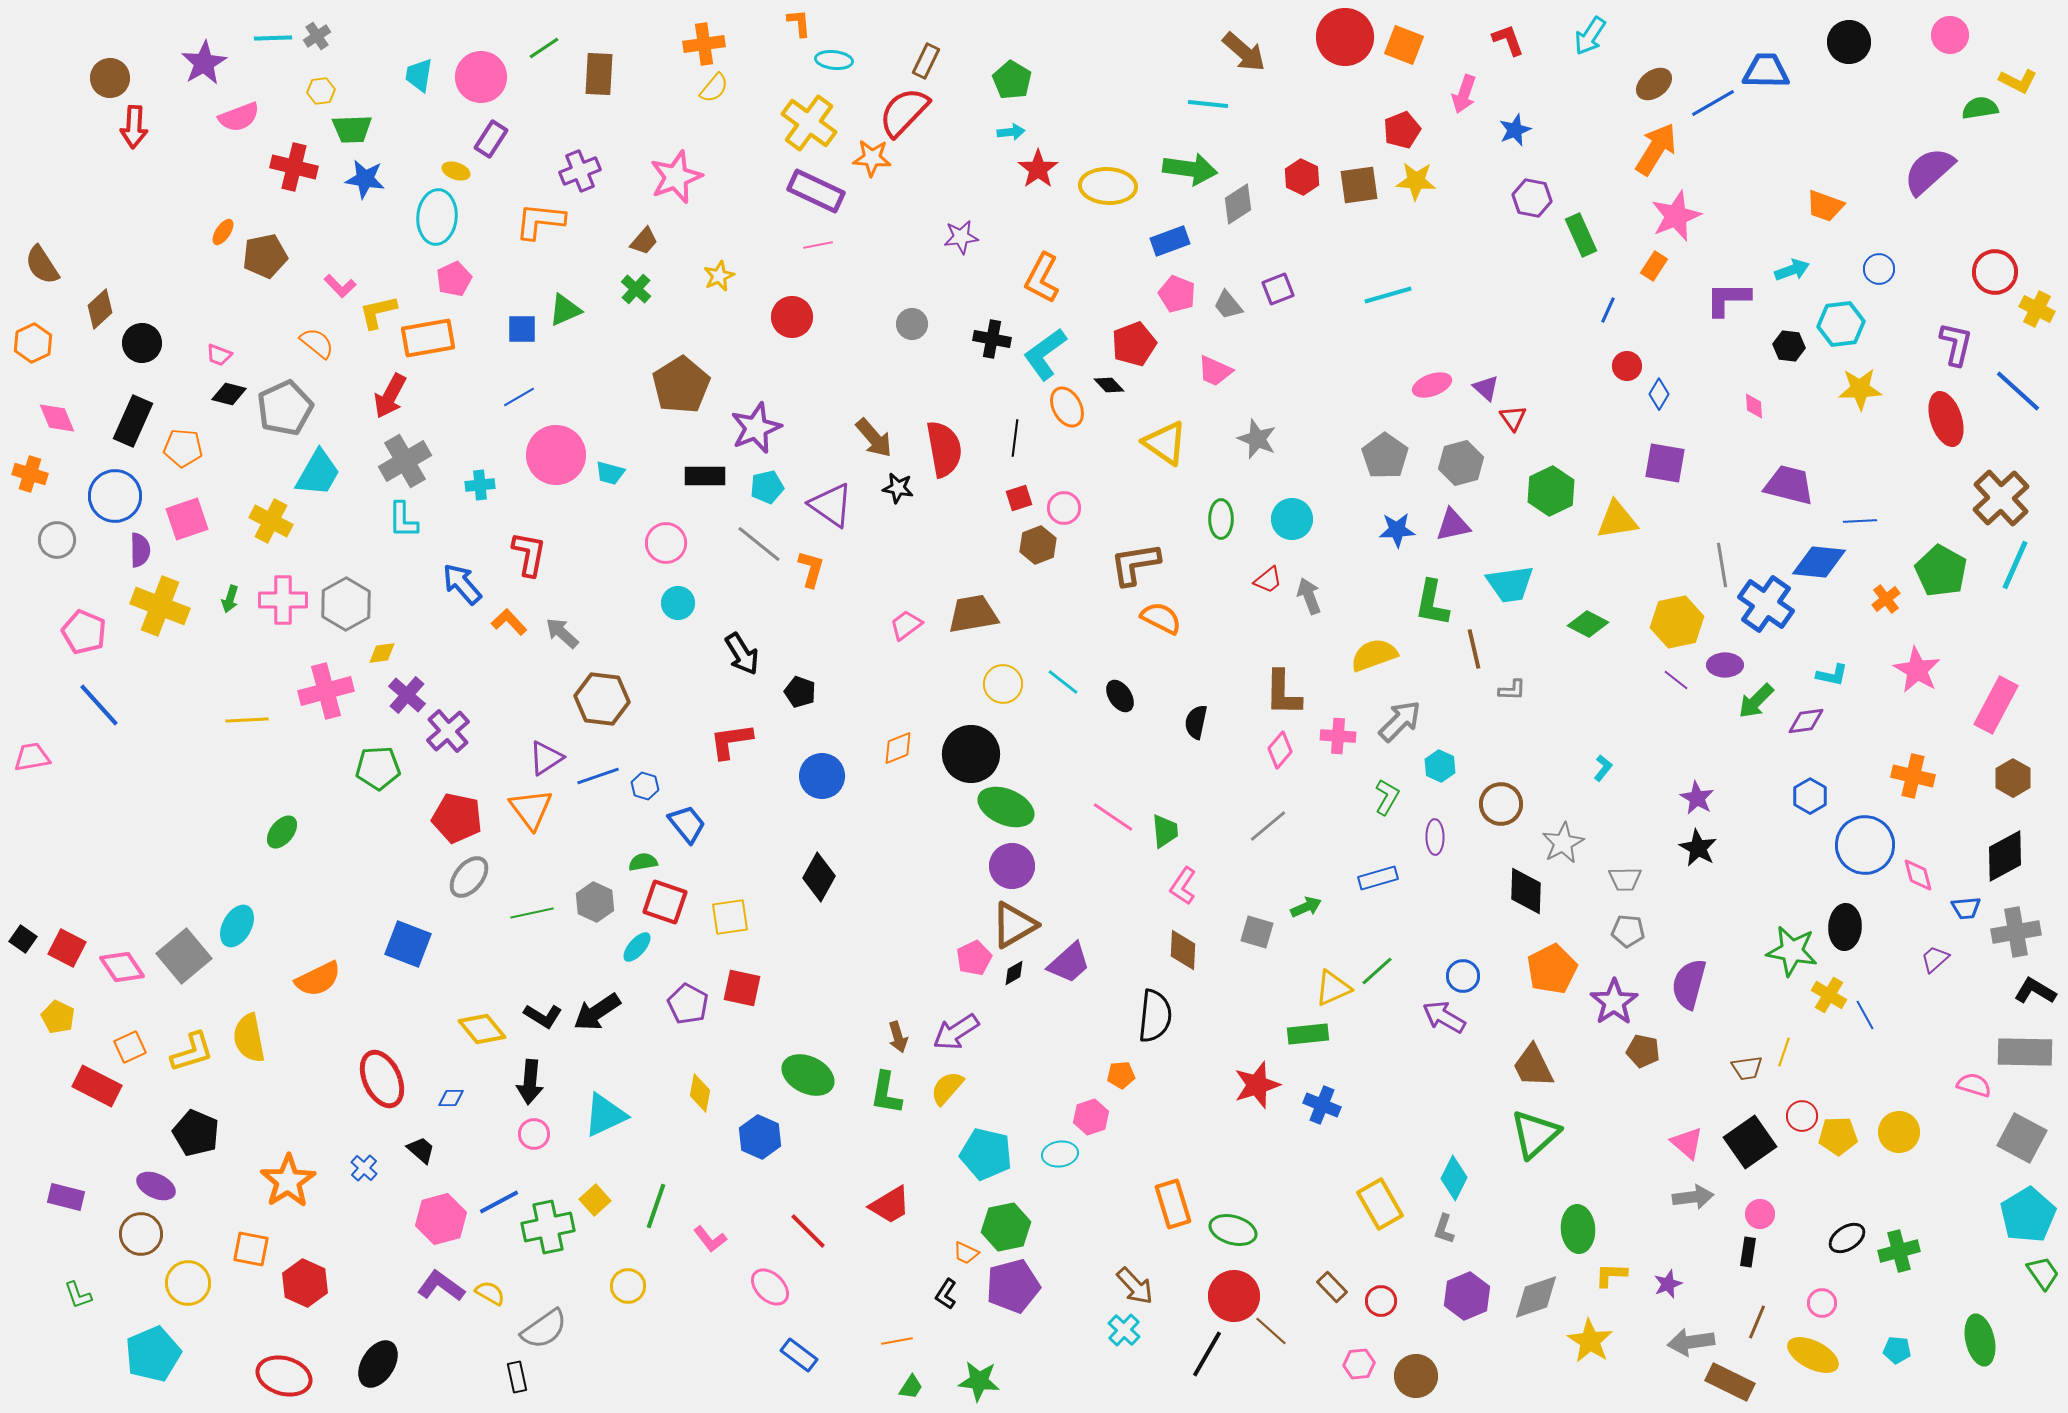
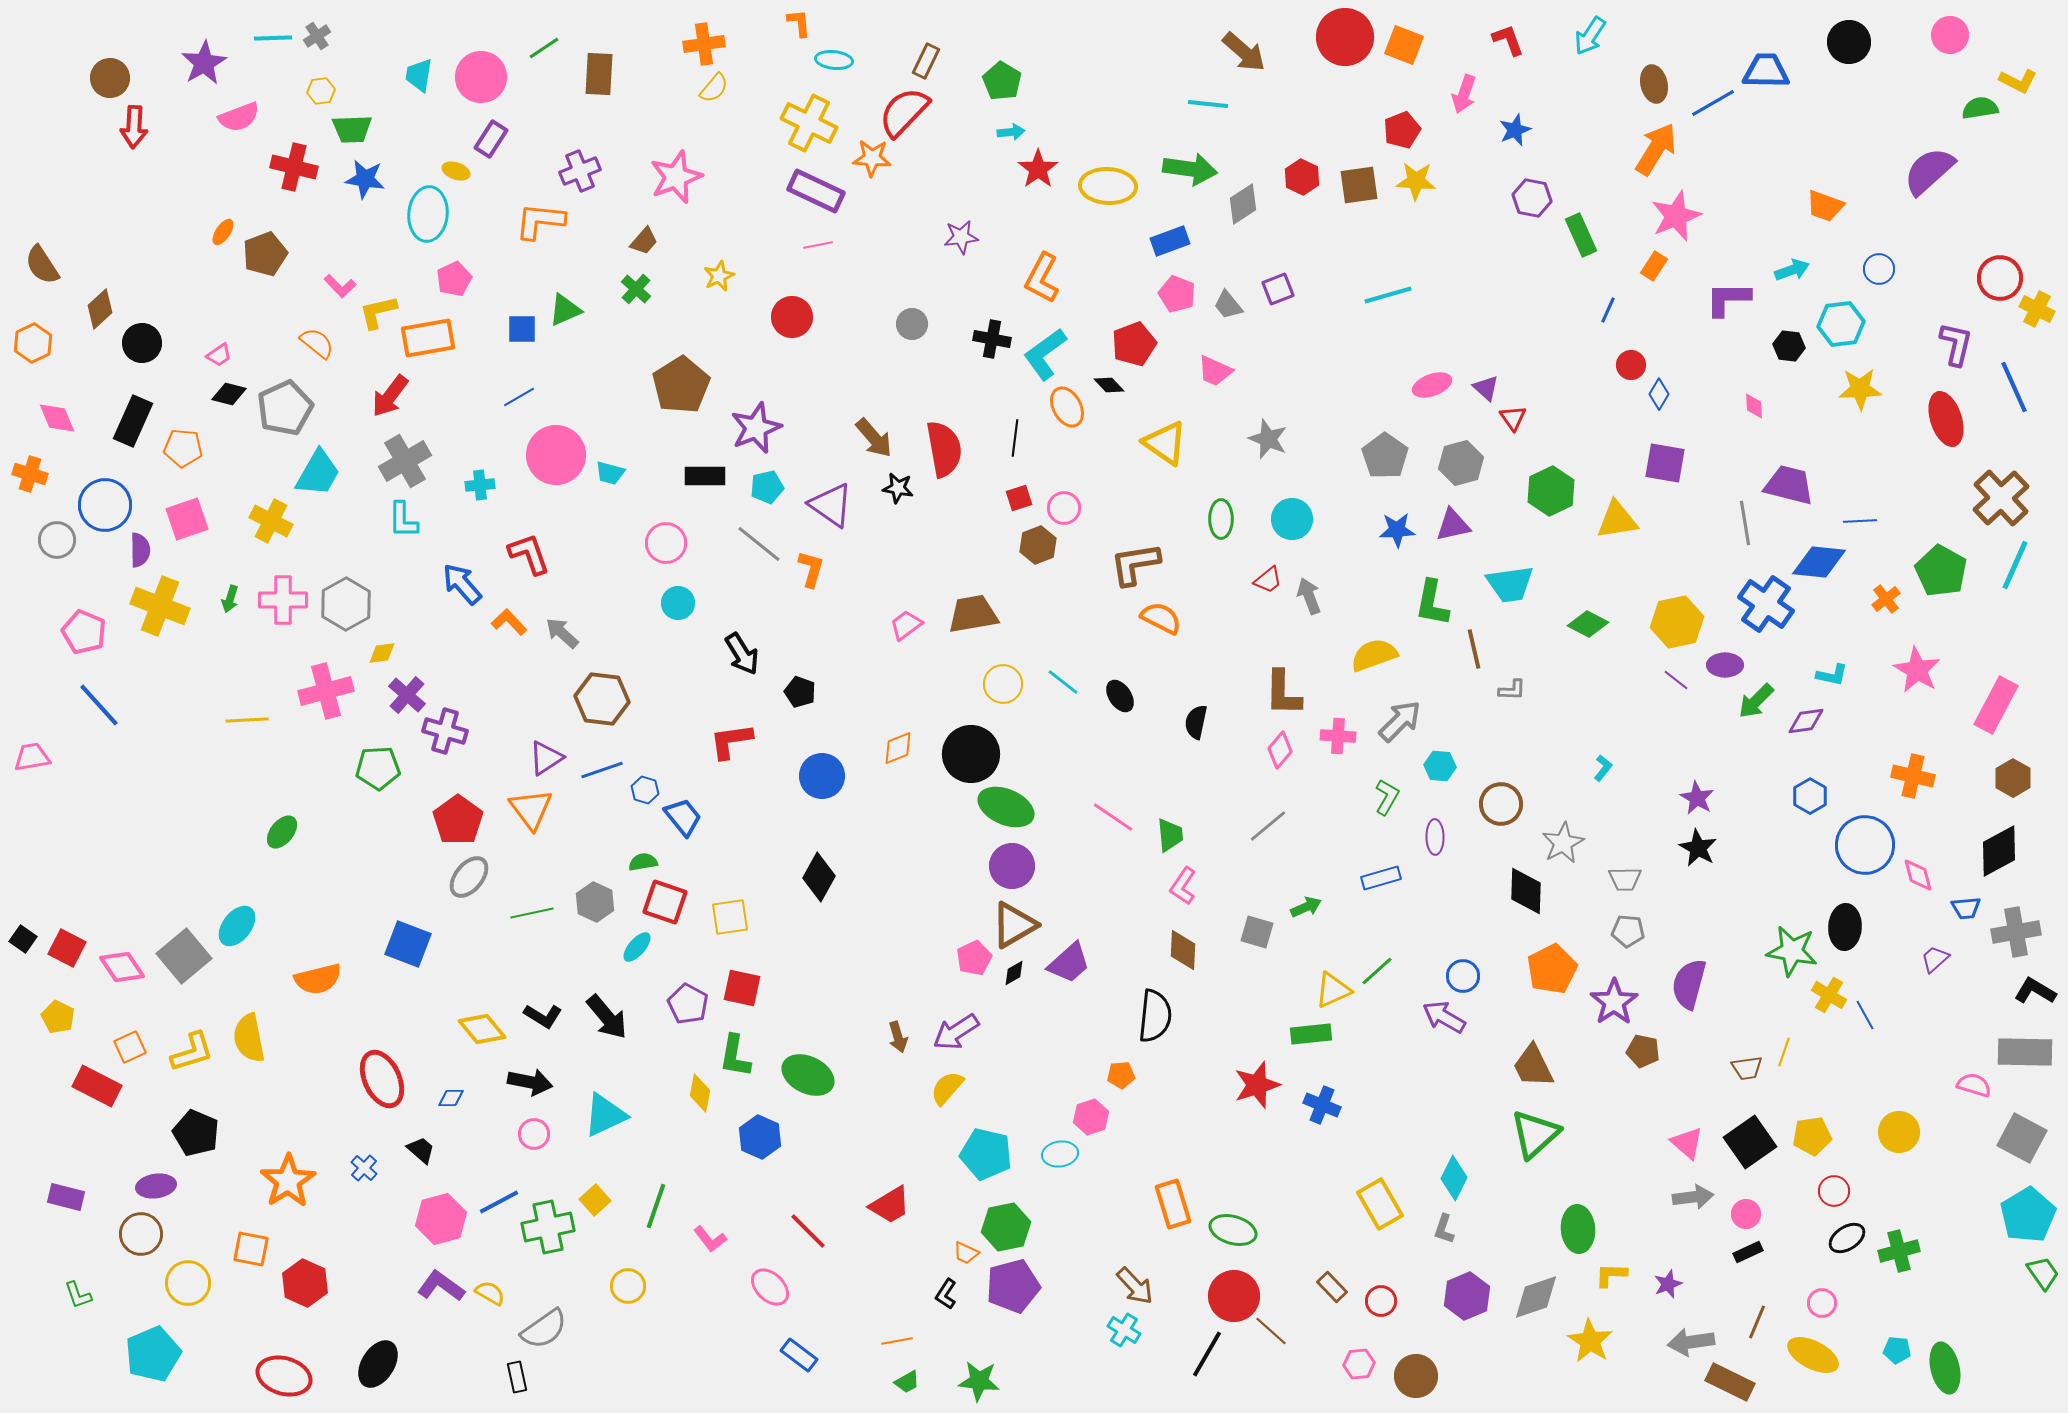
green pentagon at (1012, 80): moved 10 px left, 1 px down
brown ellipse at (1654, 84): rotated 66 degrees counterclockwise
yellow cross at (809, 123): rotated 10 degrees counterclockwise
gray diamond at (1238, 204): moved 5 px right
cyan ellipse at (437, 217): moved 9 px left, 3 px up
brown pentagon at (265, 256): moved 2 px up; rotated 9 degrees counterclockwise
red circle at (1995, 272): moved 5 px right, 6 px down
pink trapezoid at (219, 355): rotated 56 degrees counterclockwise
red circle at (1627, 366): moved 4 px right, 1 px up
blue line at (2018, 391): moved 4 px left, 4 px up; rotated 24 degrees clockwise
red arrow at (390, 396): rotated 9 degrees clockwise
gray star at (1257, 439): moved 11 px right
blue circle at (115, 496): moved 10 px left, 9 px down
red L-shape at (529, 554): rotated 30 degrees counterclockwise
gray line at (1722, 565): moved 23 px right, 42 px up
purple cross at (448, 731): moved 3 px left; rotated 33 degrees counterclockwise
cyan hexagon at (1440, 766): rotated 20 degrees counterclockwise
blue line at (598, 776): moved 4 px right, 6 px up
blue hexagon at (645, 786): moved 4 px down
red pentagon at (457, 818): moved 1 px right, 2 px down; rotated 24 degrees clockwise
blue trapezoid at (687, 824): moved 4 px left, 7 px up
green trapezoid at (1165, 831): moved 5 px right, 4 px down
black diamond at (2005, 856): moved 6 px left, 5 px up
blue rectangle at (1378, 878): moved 3 px right
cyan ellipse at (237, 926): rotated 9 degrees clockwise
orange semicircle at (318, 979): rotated 12 degrees clockwise
yellow triangle at (1333, 988): moved 2 px down
black arrow at (597, 1012): moved 10 px right, 5 px down; rotated 96 degrees counterclockwise
green rectangle at (1308, 1034): moved 3 px right
black arrow at (530, 1082): rotated 84 degrees counterclockwise
green L-shape at (886, 1093): moved 151 px left, 37 px up
red circle at (1802, 1116): moved 32 px right, 75 px down
yellow pentagon at (1838, 1136): moved 26 px left; rotated 6 degrees counterclockwise
purple ellipse at (156, 1186): rotated 33 degrees counterclockwise
pink circle at (1760, 1214): moved 14 px left
black rectangle at (1748, 1252): rotated 56 degrees clockwise
cyan cross at (1124, 1330): rotated 12 degrees counterclockwise
green ellipse at (1980, 1340): moved 35 px left, 28 px down
green trapezoid at (911, 1387): moved 4 px left, 5 px up; rotated 28 degrees clockwise
